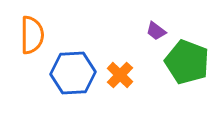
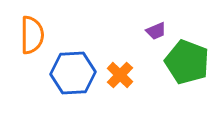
purple trapezoid: rotated 60 degrees counterclockwise
